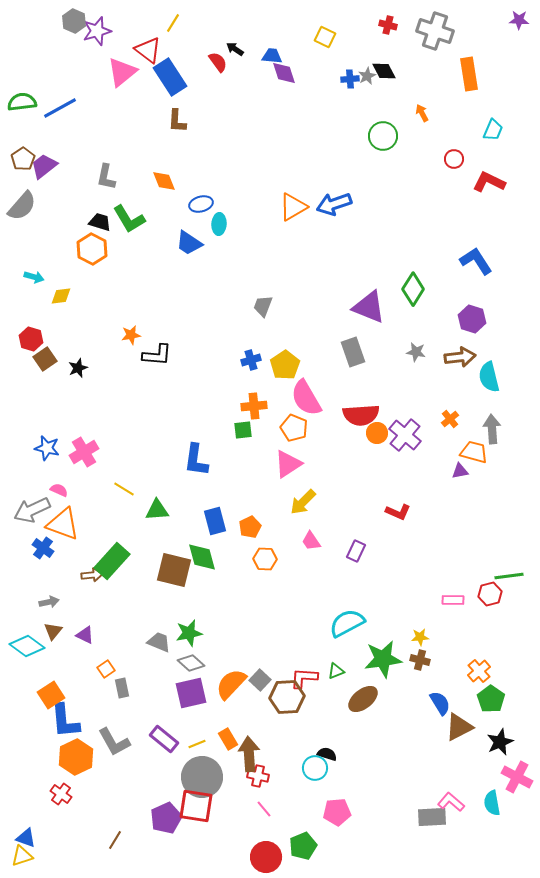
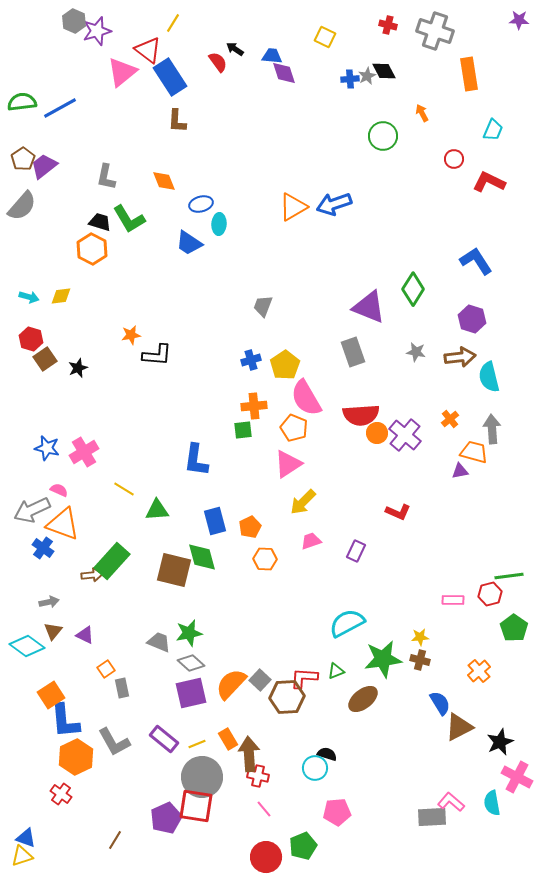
cyan arrow at (34, 277): moved 5 px left, 20 px down
pink trapezoid at (311, 541): rotated 105 degrees clockwise
green pentagon at (491, 699): moved 23 px right, 71 px up
